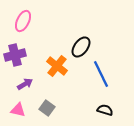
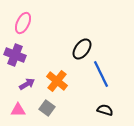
pink ellipse: moved 2 px down
black ellipse: moved 1 px right, 2 px down
purple cross: rotated 35 degrees clockwise
orange cross: moved 15 px down
purple arrow: moved 2 px right
pink triangle: rotated 14 degrees counterclockwise
